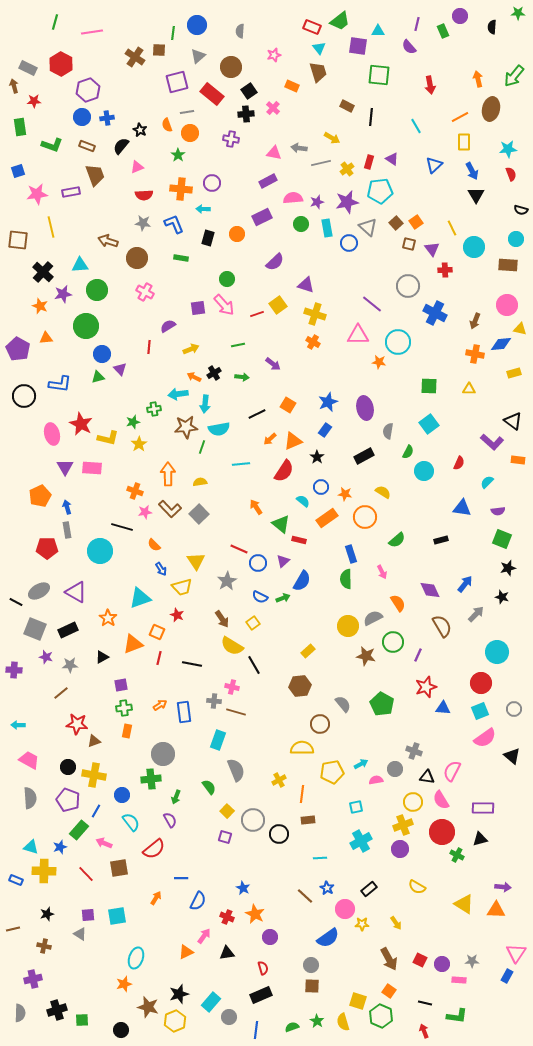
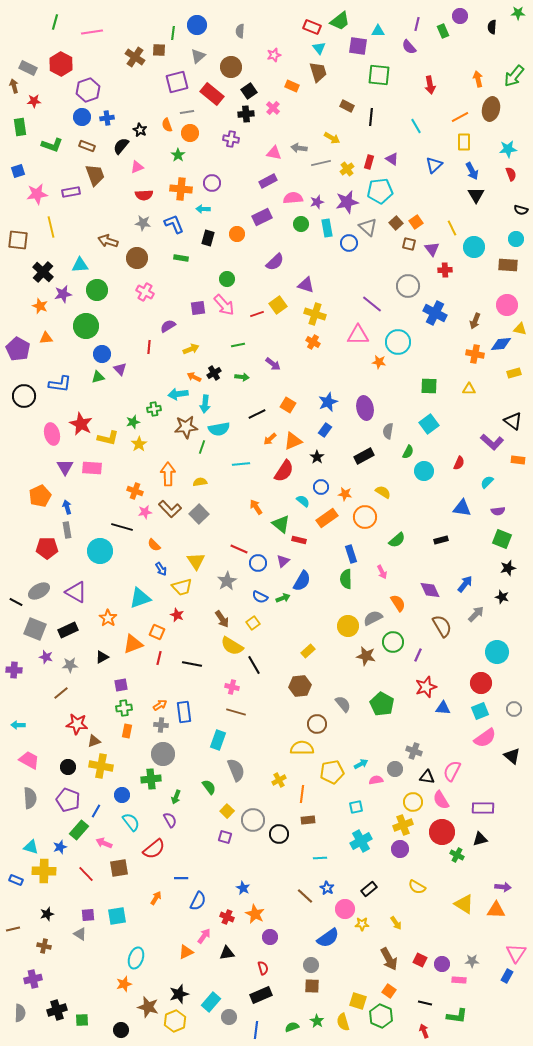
gray cross at (214, 701): moved 53 px left, 24 px down
brown circle at (320, 724): moved 3 px left
yellow cross at (94, 775): moved 7 px right, 9 px up
